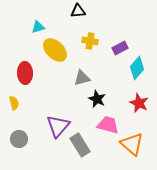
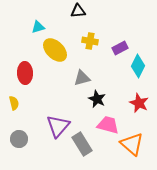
cyan diamond: moved 1 px right, 2 px up; rotated 15 degrees counterclockwise
gray rectangle: moved 2 px right, 1 px up
